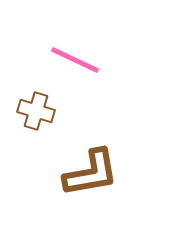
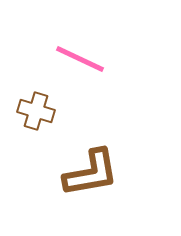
pink line: moved 5 px right, 1 px up
